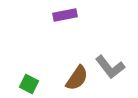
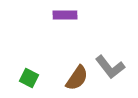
purple rectangle: rotated 10 degrees clockwise
green square: moved 6 px up
